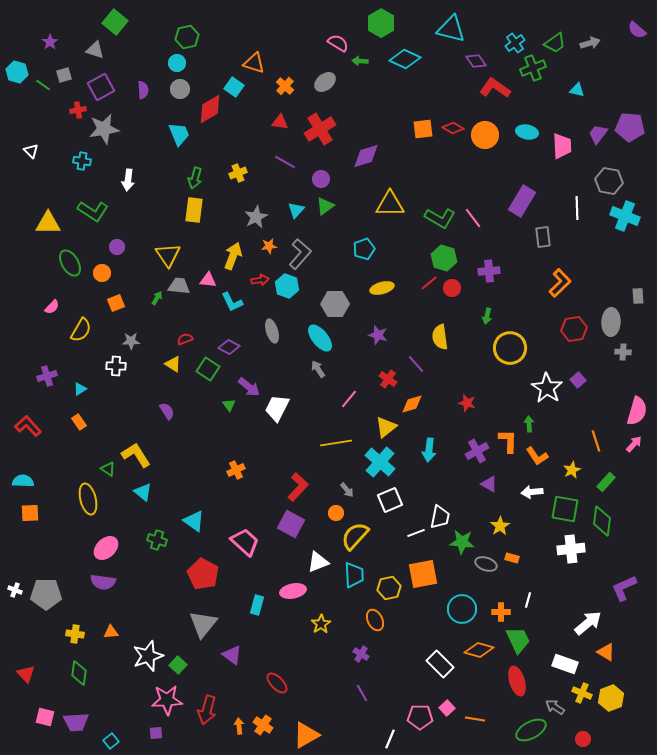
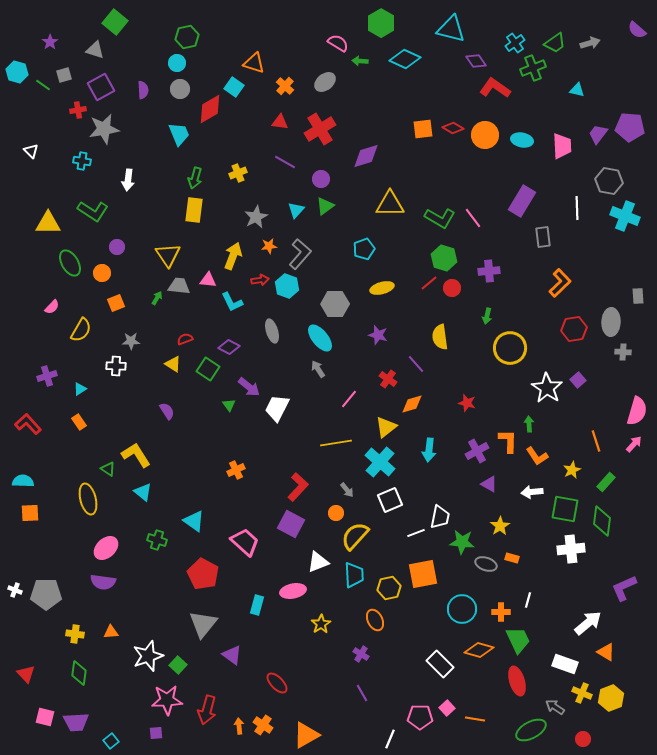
cyan ellipse at (527, 132): moved 5 px left, 8 px down
red L-shape at (28, 426): moved 2 px up
